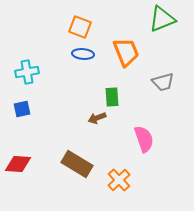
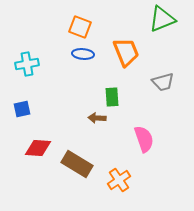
cyan cross: moved 8 px up
brown arrow: rotated 24 degrees clockwise
red diamond: moved 20 px right, 16 px up
orange cross: rotated 10 degrees clockwise
